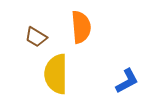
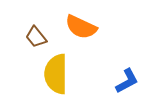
orange semicircle: rotated 120 degrees clockwise
brown trapezoid: rotated 20 degrees clockwise
